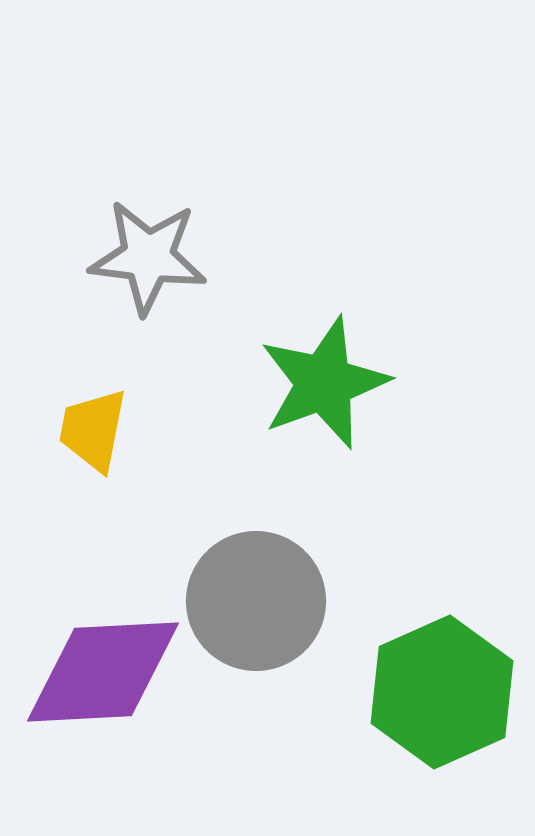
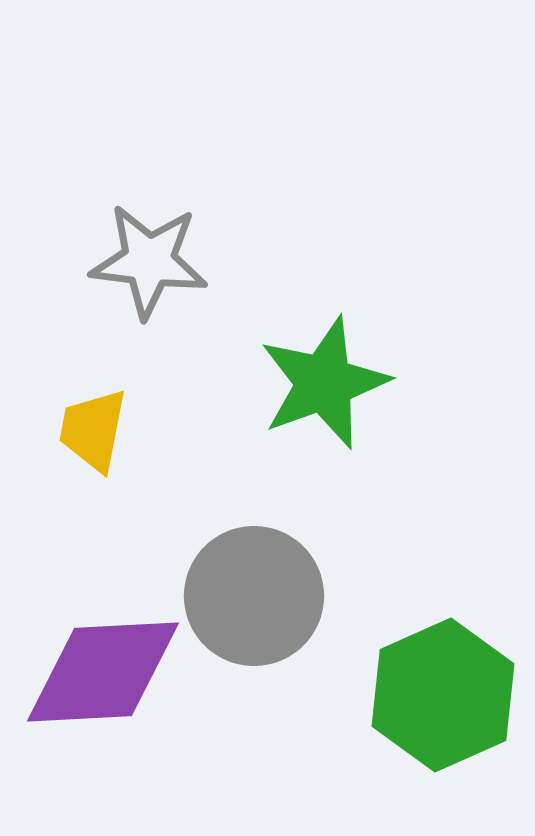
gray star: moved 1 px right, 4 px down
gray circle: moved 2 px left, 5 px up
green hexagon: moved 1 px right, 3 px down
